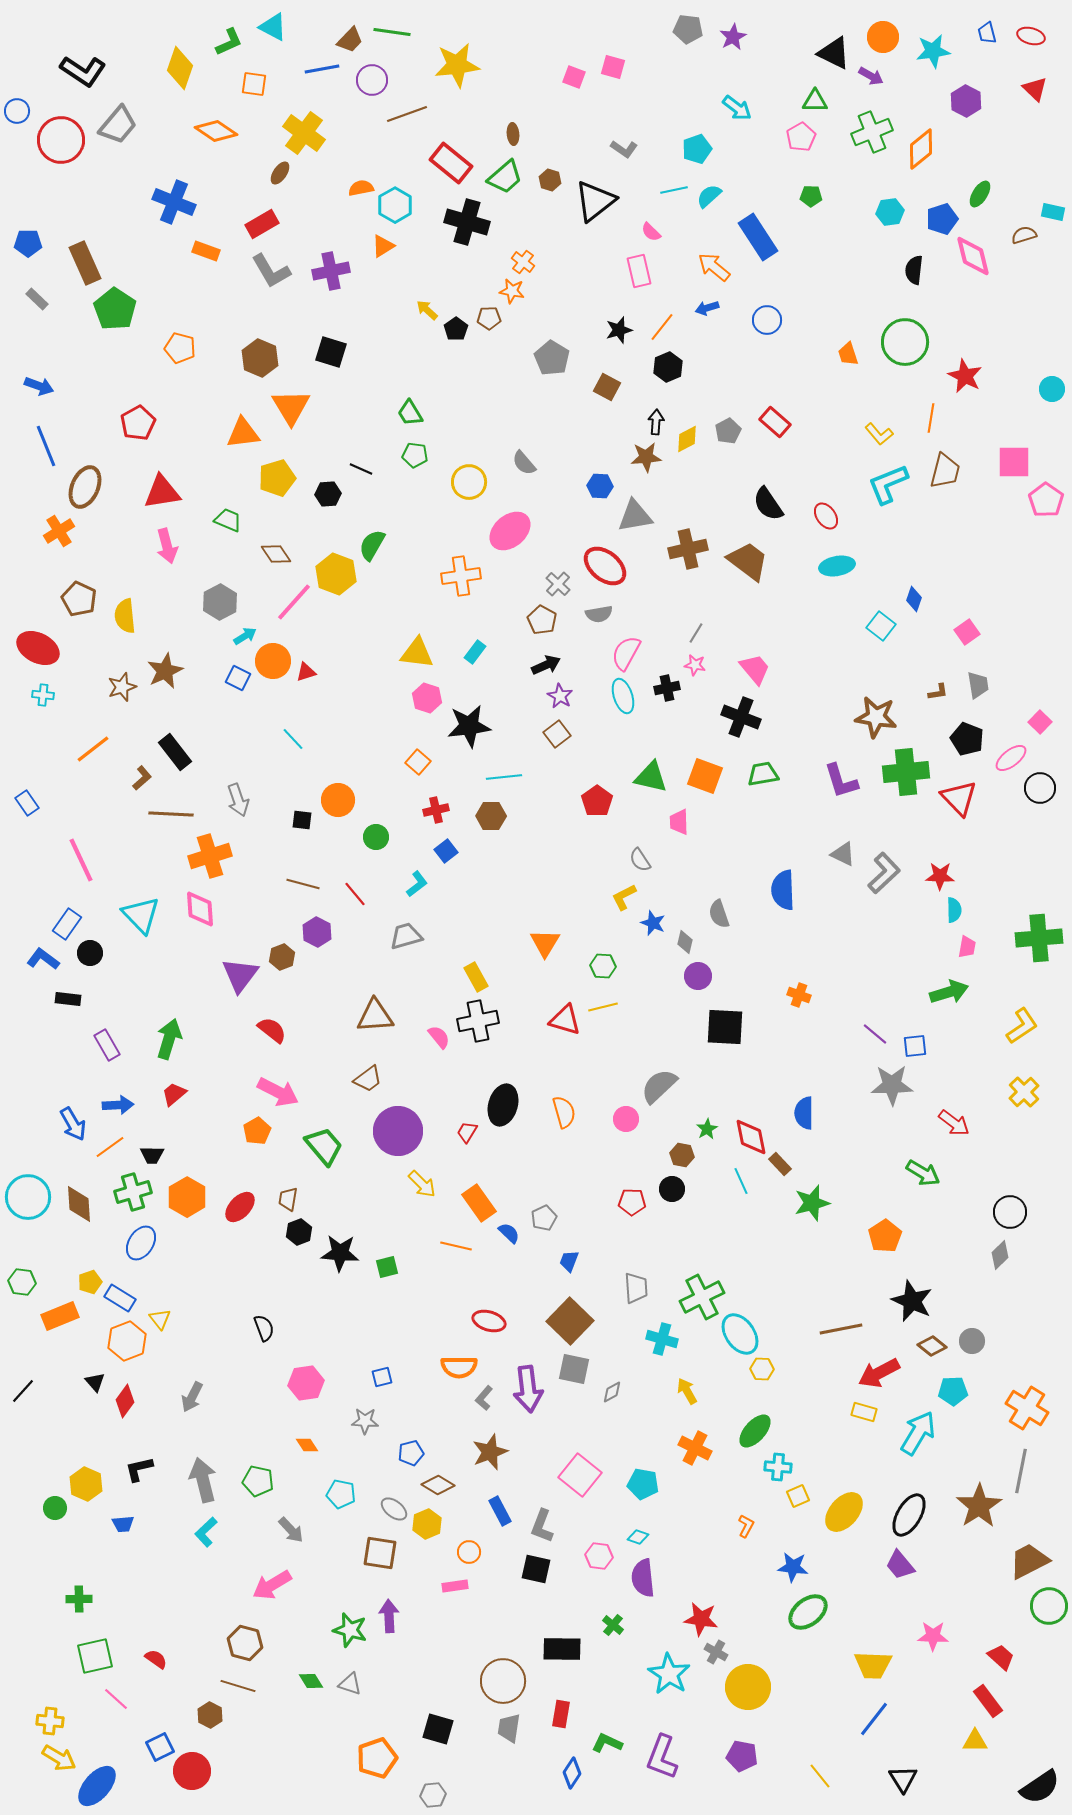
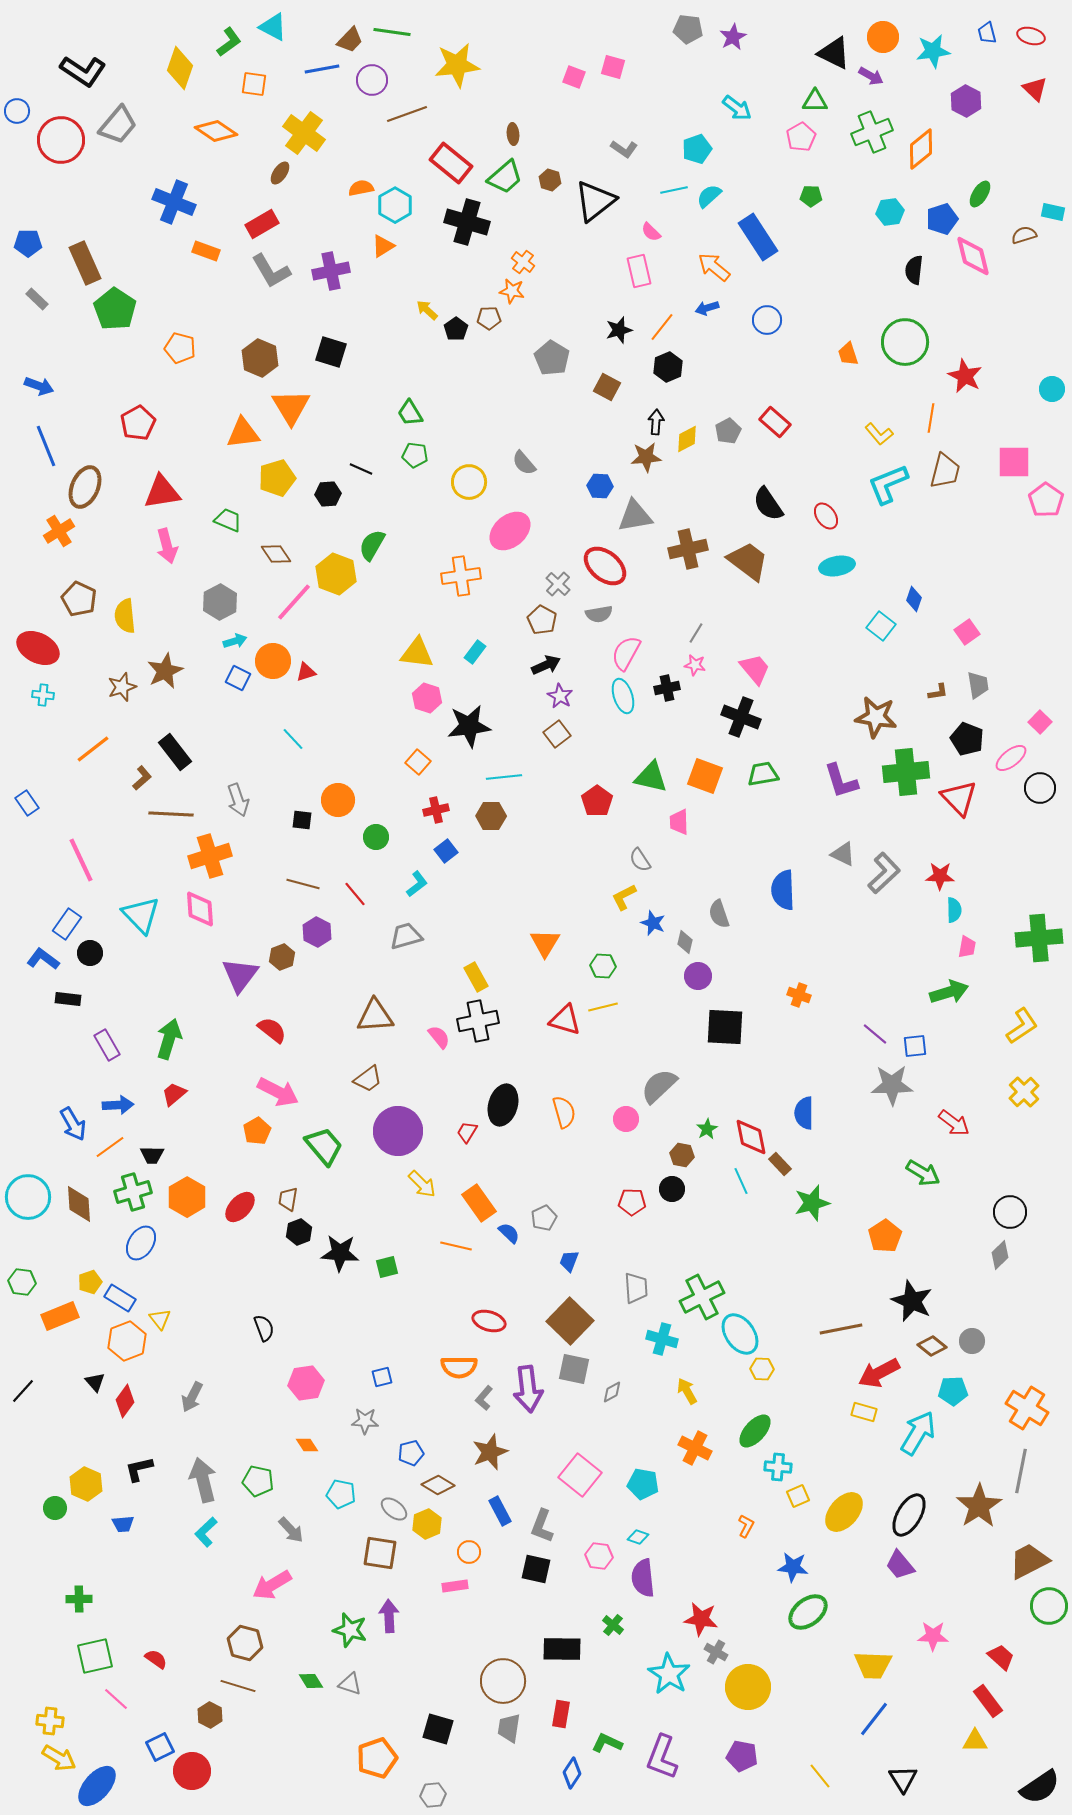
green L-shape at (229, 42): rotated 12 degrees counterclockwise
cyan arrow at (245, 636): moved 10 px left, 5 px down; rotated 15 degrees clockwise
